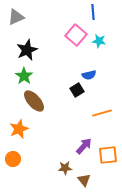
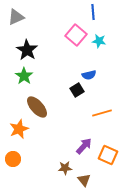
black star: rotated 15 degrees counterclockwise
brown ellipse: moved 3 px right, 6 px down
orange square: rotated 30 degrees clockwise
